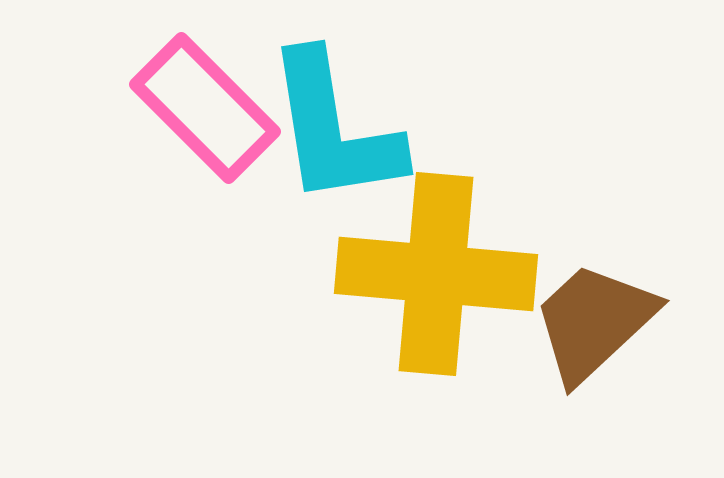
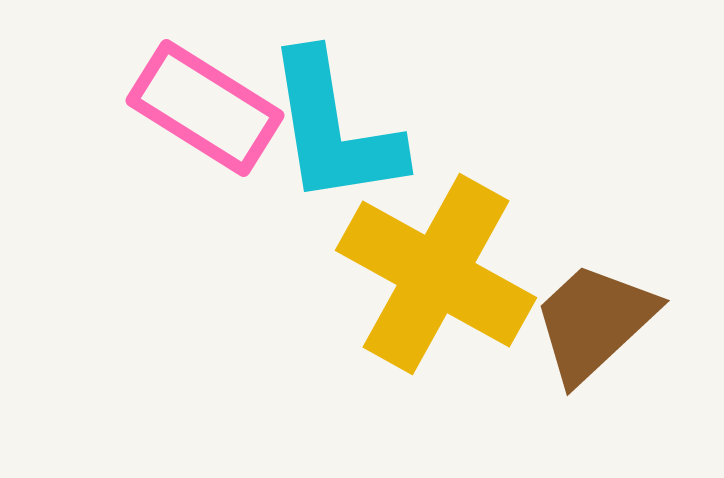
pink rectangle: rotated 13 degrees counterclockwise
yellow cross: rotated 24 degrees clockwise
